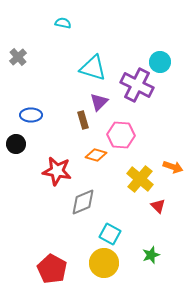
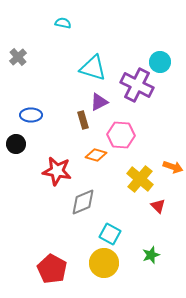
purple triangle: rotated 18 degrees clockwise
